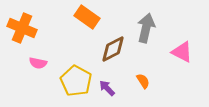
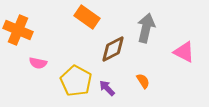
orange cross: moved 4 px left, 2 px down
pink triangle: moved 2 px right
